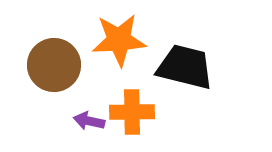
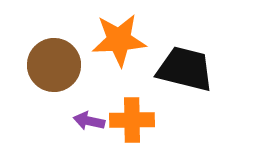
black trapezoid: moved 2 px down
orange cross: moved 8 px down
